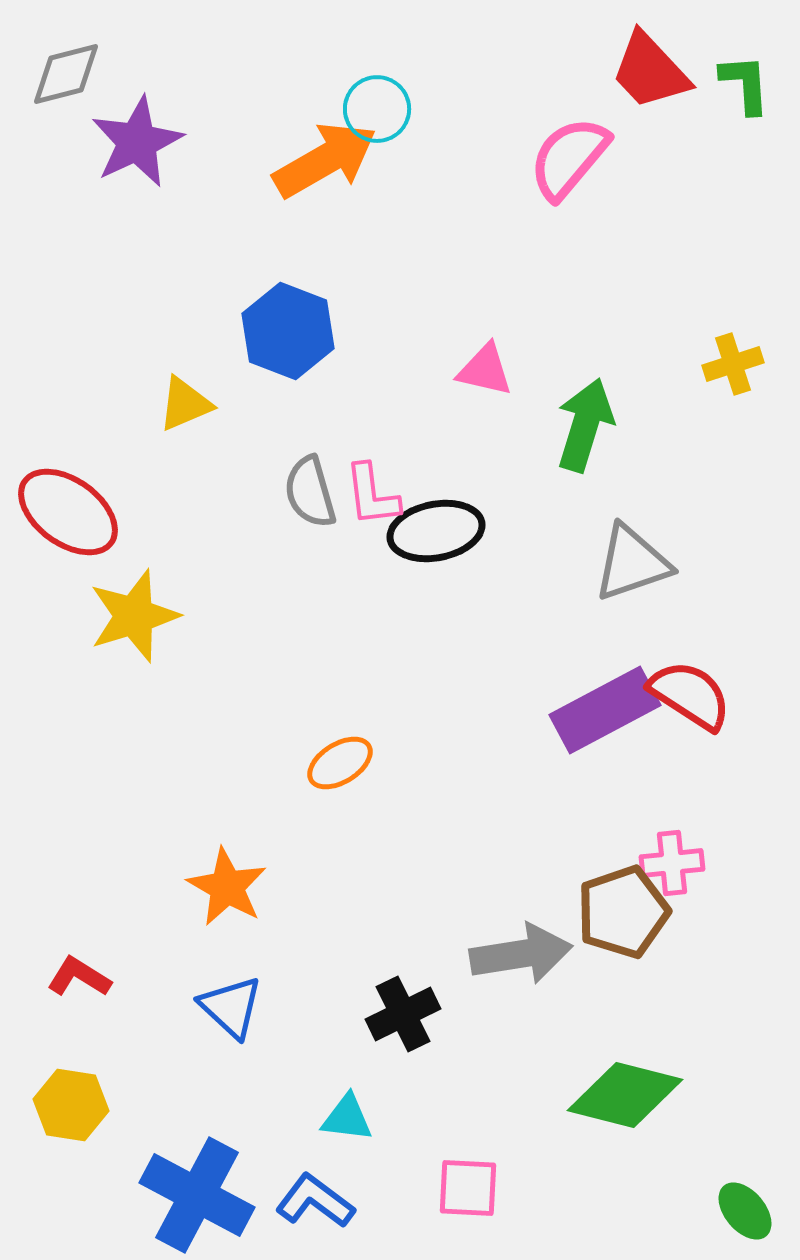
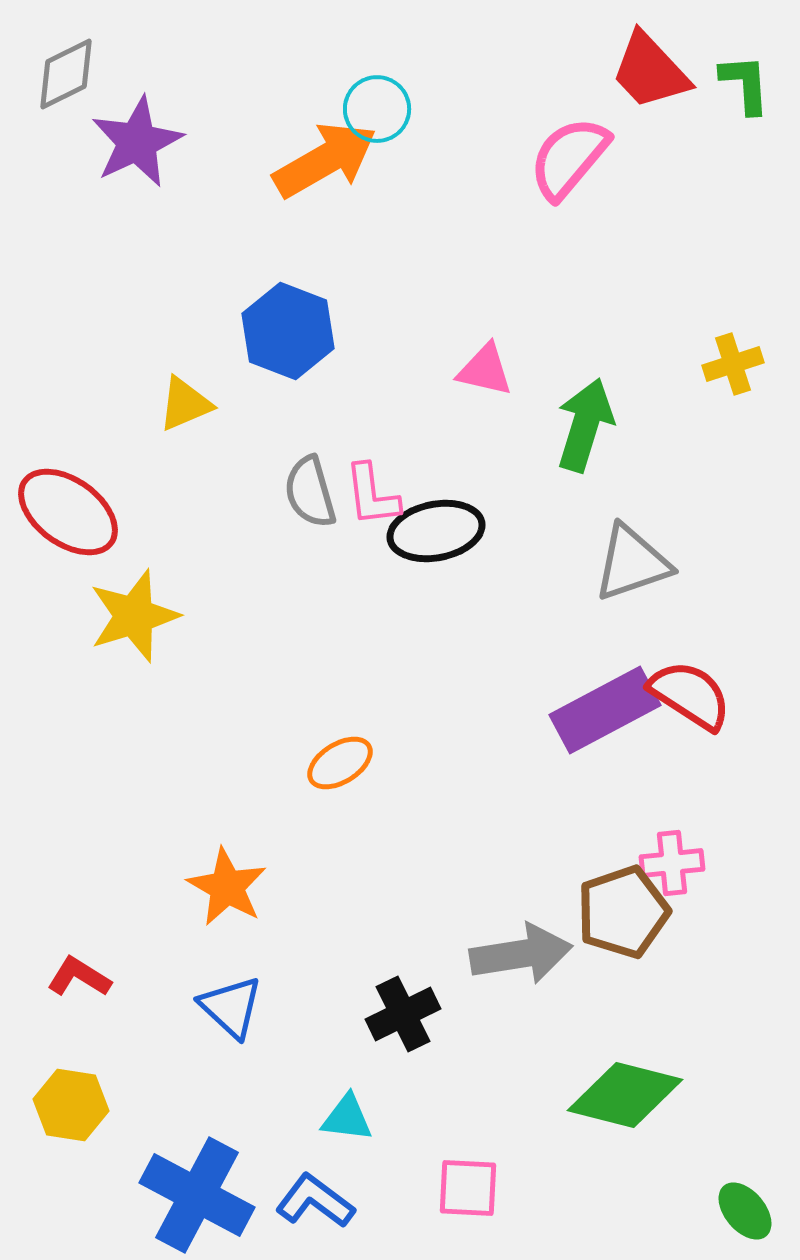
gray diamond: rotated 12 degrees counterclockwise
